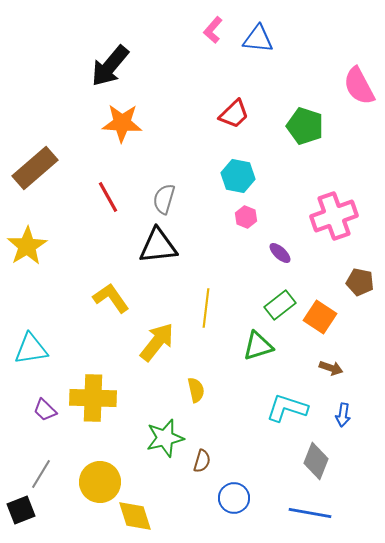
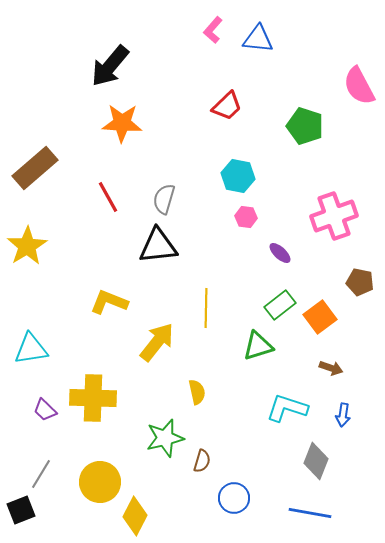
red trapezoid: moved 7 px left, 8 px up
pink hexagon: rotated 15 degrees counterclockwise
yellow L-shape: moved 2 px left, 4 px down; rotated 33 degrees counterclockwise
yellow line: rotated 6 degrees counterclockwise
orange square: rotated 20 degrees clockwise
yellow semicircle: moved 1 px right, 2 px down
yellow diamond: rotated 45 degrees clockwise
